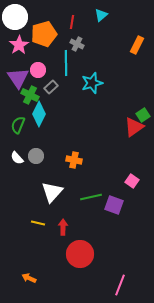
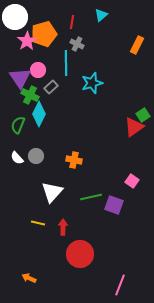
pink star: moved 8 px right, 4 px up
purple triangle: moved 2 px right
